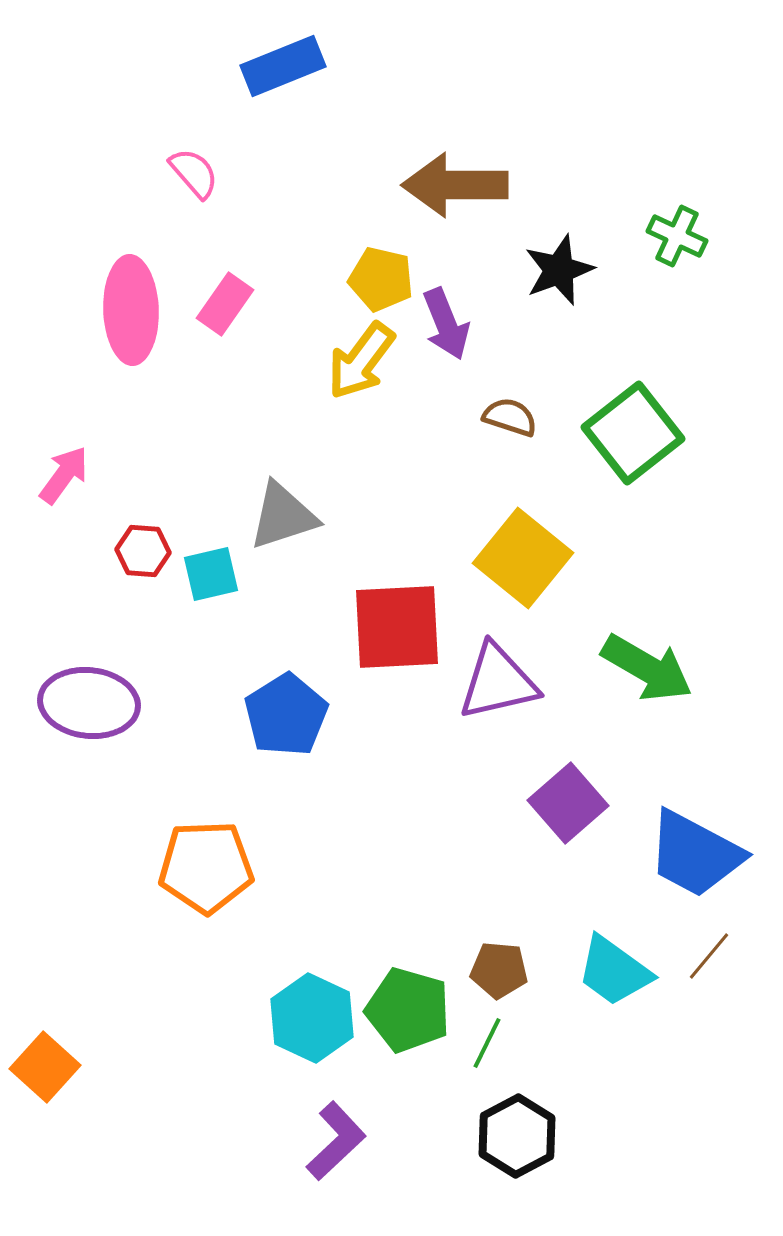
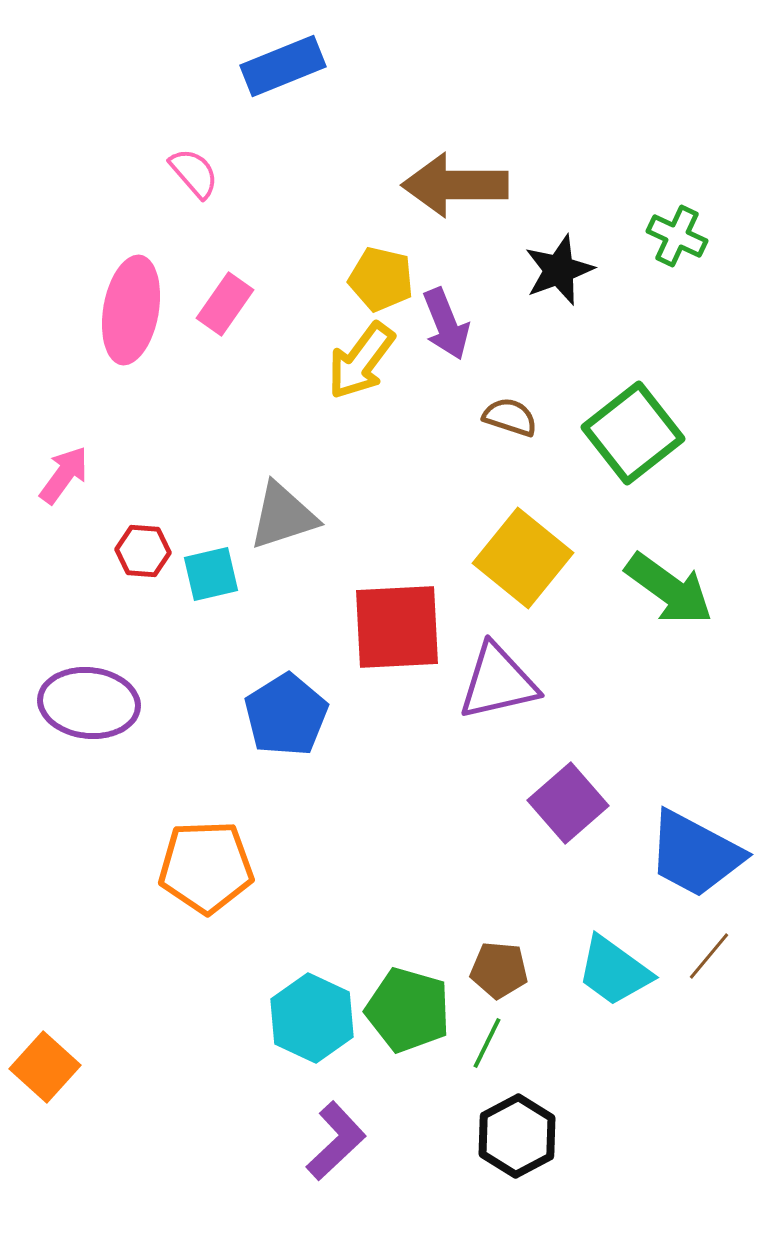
pink ellipse: rotated 12 degrees clockwise
green arrow: moved 22 px right, 79 px up; rotated 6 degrees clockwise
